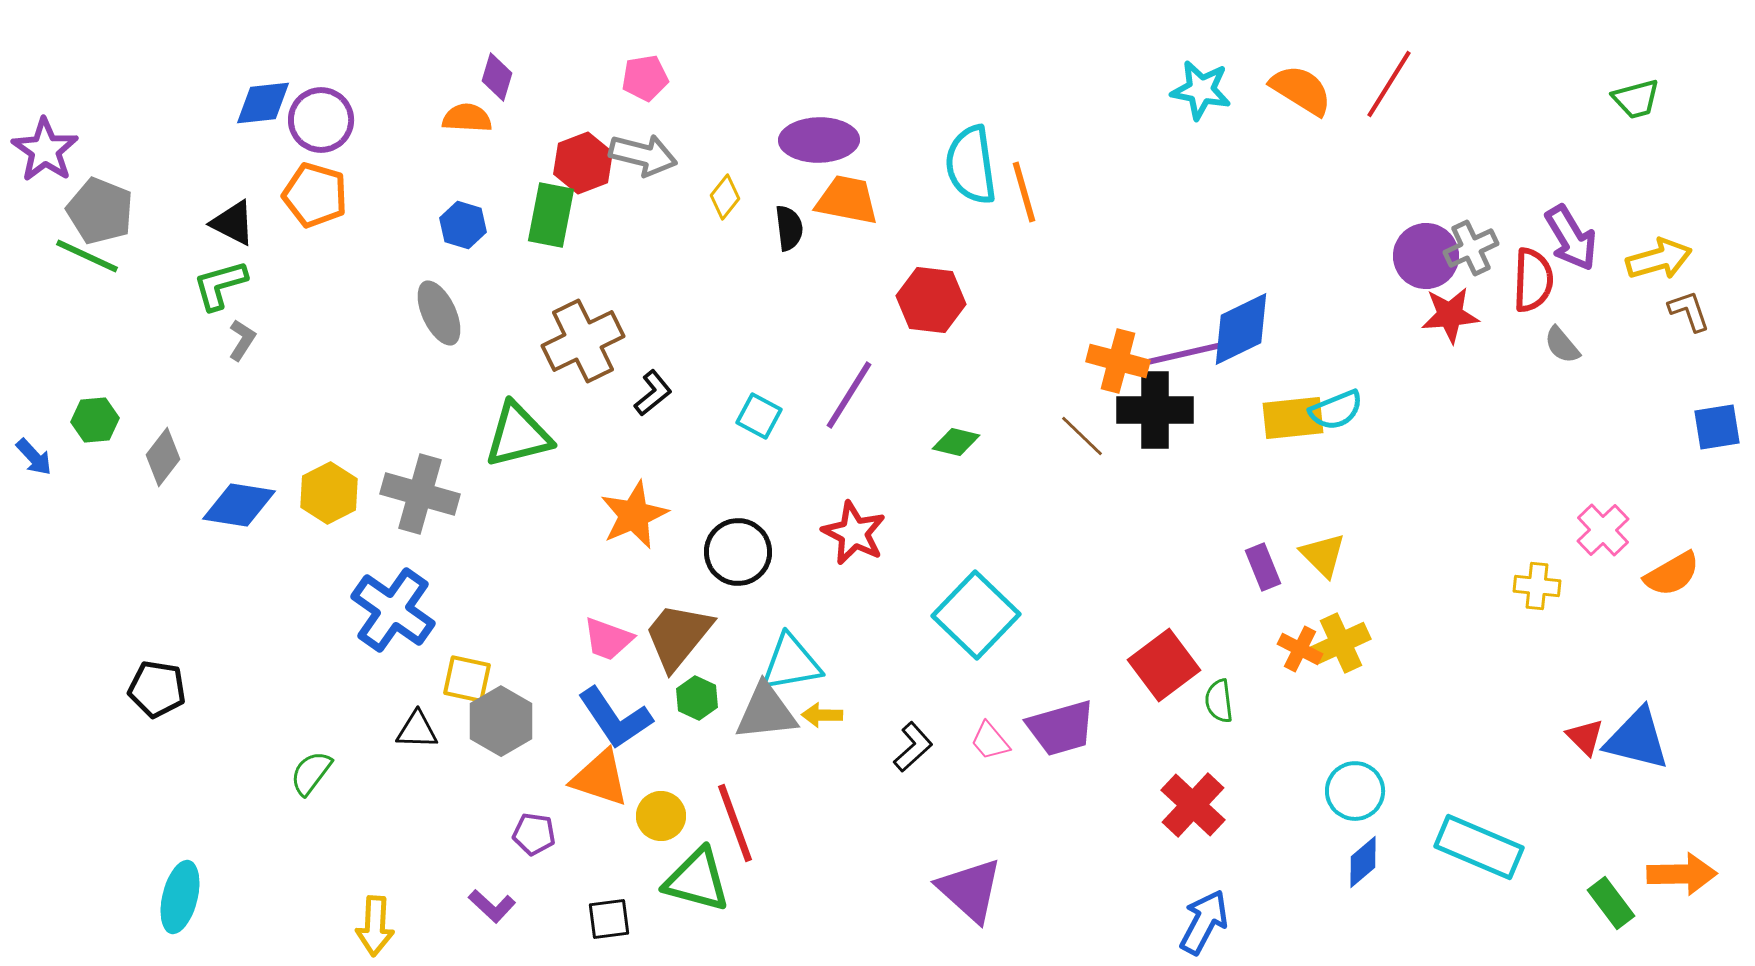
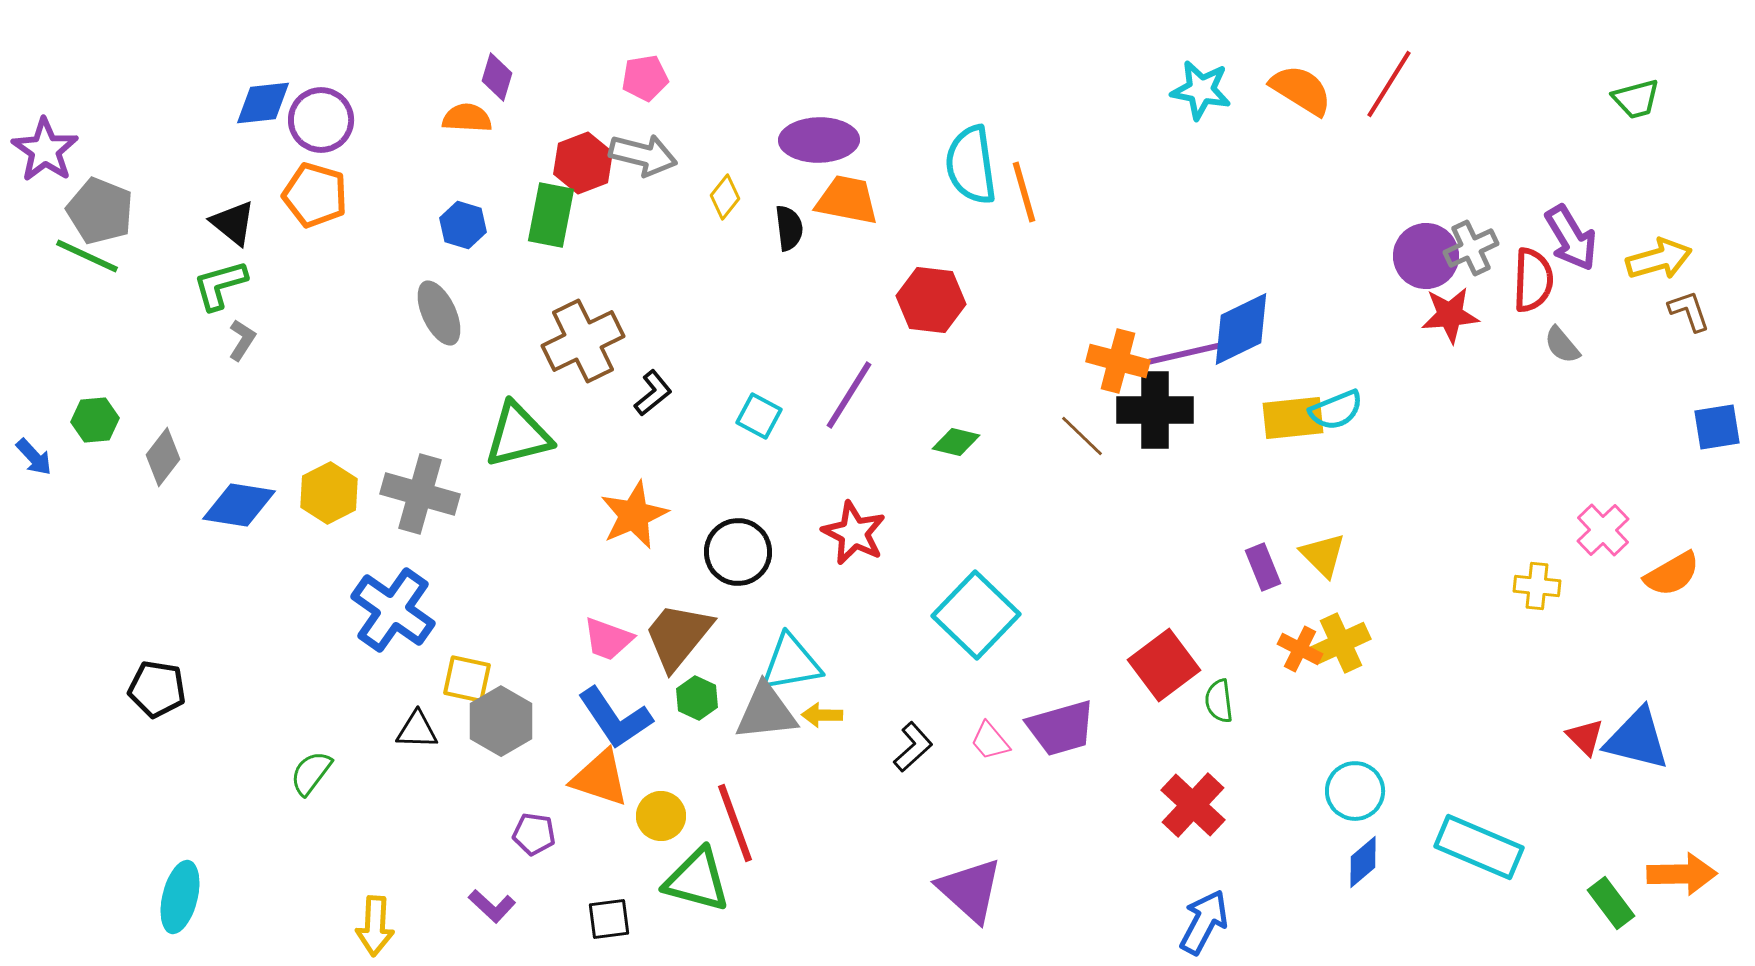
black triangle at (233, 223): rotated 12 degrees clockwise
